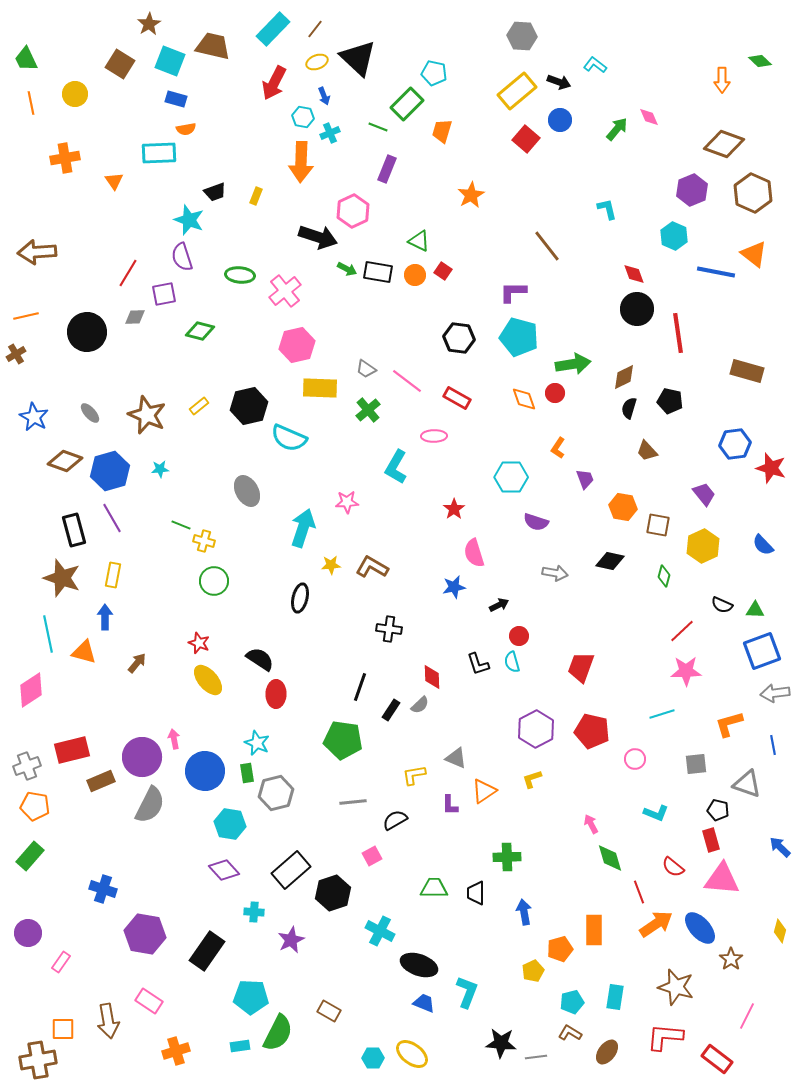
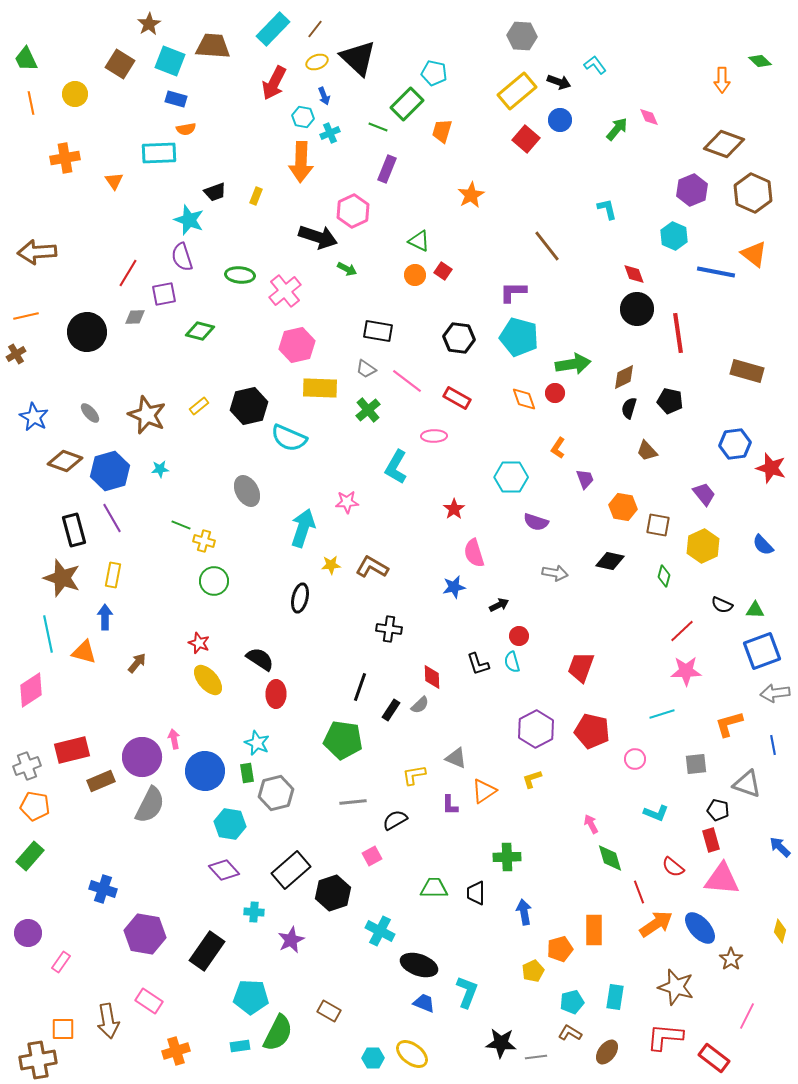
brown trapezoid at (213, 46): rotated 9 degrees counterclockwise
cyan L-shape at (595, 65): rotated 15 degrees clockwise
black rectangle at (378, 272): moved 59 px down
red rectangle at (717, 1059): moved 3 px left, 1 px up
